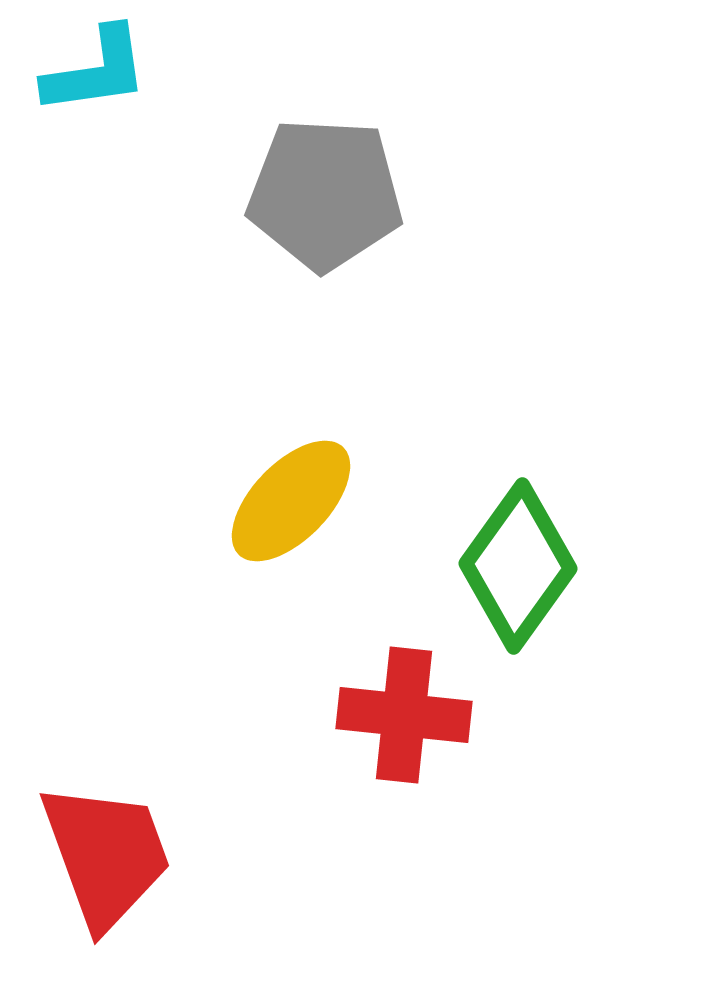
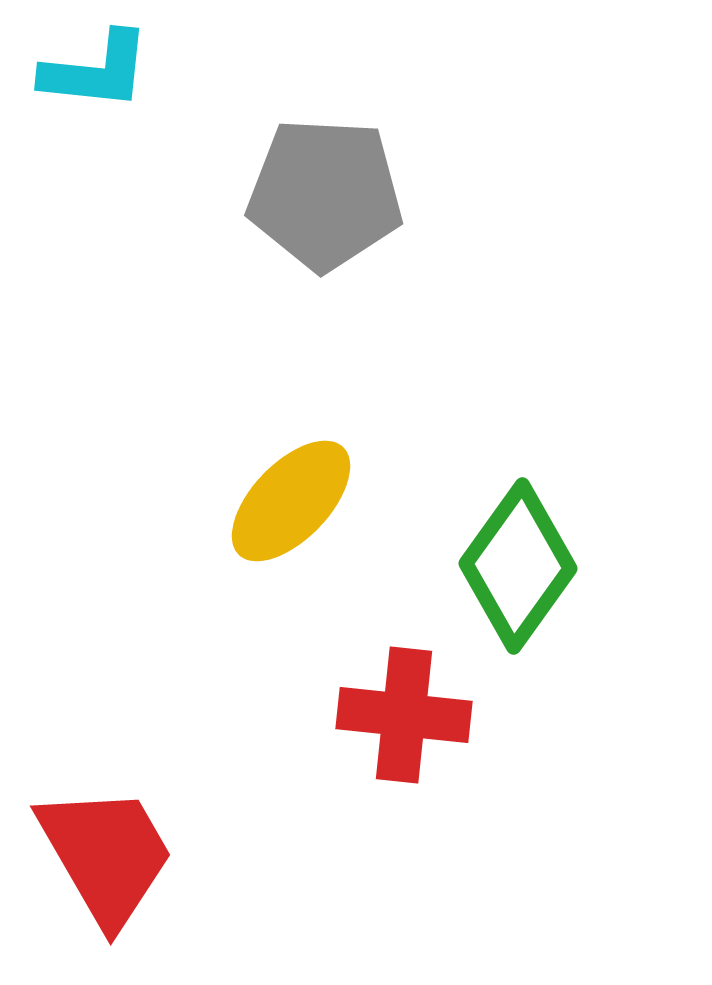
cyan L-shape: rotated 14 degrees clockwise
red trapezoid: rotated 10 degrees counterclockwise
